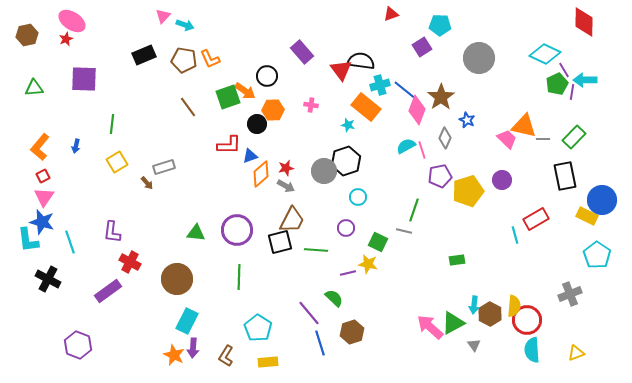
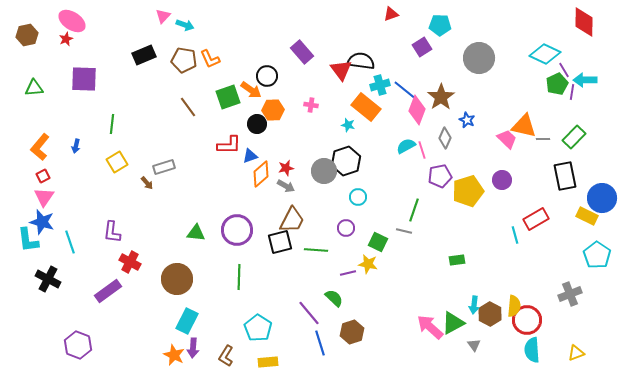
orange arrow at (245, 91): moved 6 px right, 1 px up
blue circle at (602, 200): moved 2 px up
